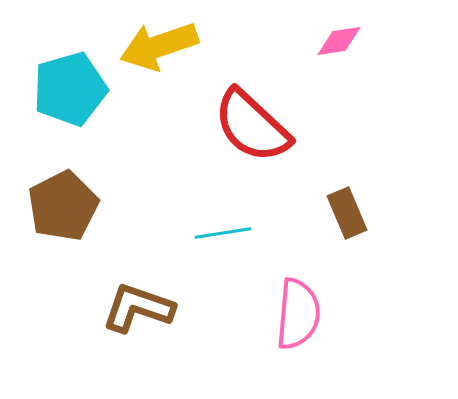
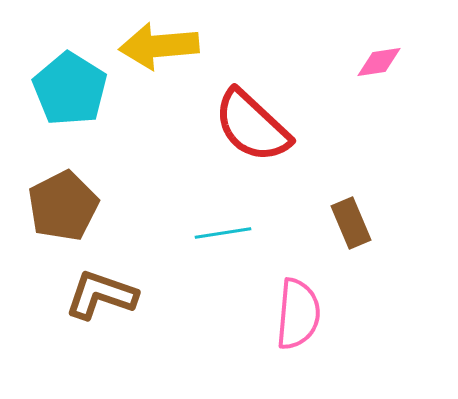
pink diamond: moved 40 px right, 21 px down
yellow arrow: rotated 14 degrees clockwise
cyan pentagon: rotated 24 degrees counterclockwise
brown rectangle: moved 4 px right, 10 px down
brown L-shape: moved 37 px left, 13 px up
